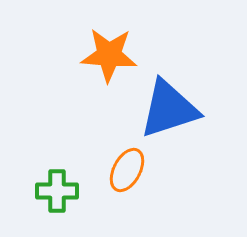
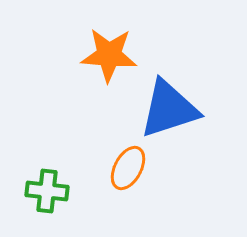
orange ellipse: moved 1 px right, 2 px up
green cross: moved 10 px left; rotated 6 degrees clockwise
